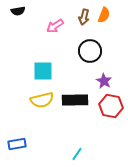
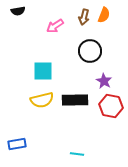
cyan line: rotated 64 degrees clockwise
